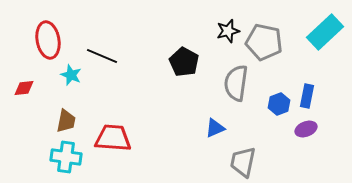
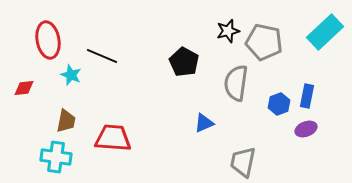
blue triangle: moved 11 px left, 5 px up
cyan cross: moved 10 px left
